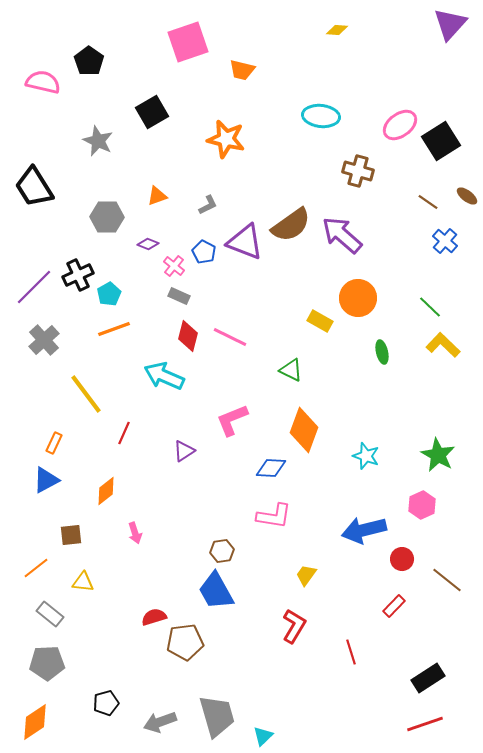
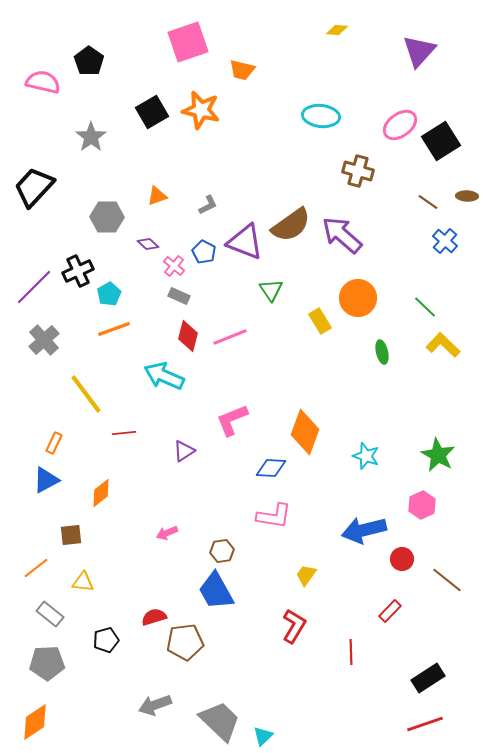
purple triangle at (450, 24): moved 31 px left, 27 px down
orange star at (226, 139): moved 25 px left, 29 px up
gray star at (98, 141): moved 7 px left, 4 px up; rotated 12 degrees clockwise
black trapezoid at (34, 187): rotated 75 degrees clockwise
brown ellipse at (467, 196): rotated 35 degrees counterclockwise
purple diamond at (148, 244): rotated 20 degrees clockwise
black cross at (78, 275): moved 4 px up
green line at (430, 307): moved 5 px left
yellow rectangle at (320, 321): rotated 30 degrees clockwise
pink line at (230, 337): rotated 48 degrees counterclockwise
green triangle at (291, 370): moved 20 px left, 80 px up; rotated 30 degrees clockwise
orange diamond at (304, 430): moved 1 px right, 2 px down
red line at (124, 433): rotated 60 degrees clockwise
orange diamond at (106, 491): moved 5 px left, 2 px down
pink arrow at (135, 533): moved 32 px right; rotated 85 degrees clockwise
red rectangle at (394, 606): moved 4 px left, 5 px down
red line at (351, 652): rotated 15 degrees clockwise
black pentagon at (106, 703): moved 63 px up
gray trapezoid at (217, 716): moved 3 px right, 5 px down; rotated 30 degrees counterclockwise
gray arrow at (160, 722): moved 5 px left, 17 px up
